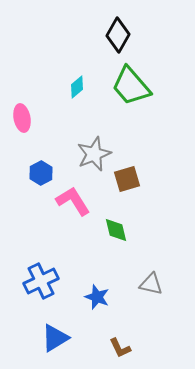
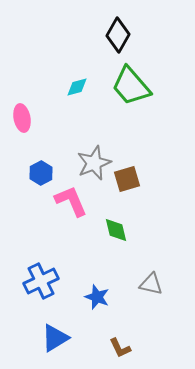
cyan diamond: rotated 25 degrees clockwise
gray star: moved 9 px down
pink L-shape: moved 2 px left; rotated 9 degrees clockwise
